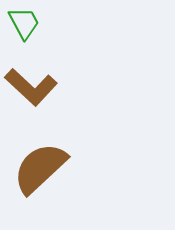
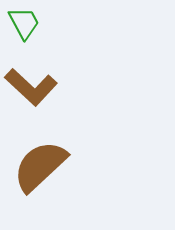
brown semicircle: moved 2 px up
